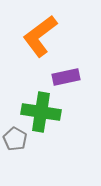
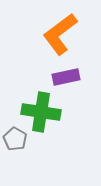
orange L-shape: moved 20 px right, 2 px up
